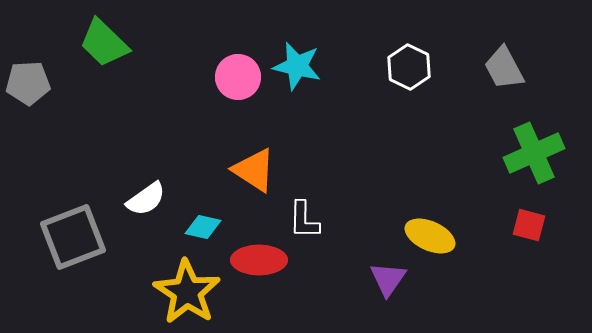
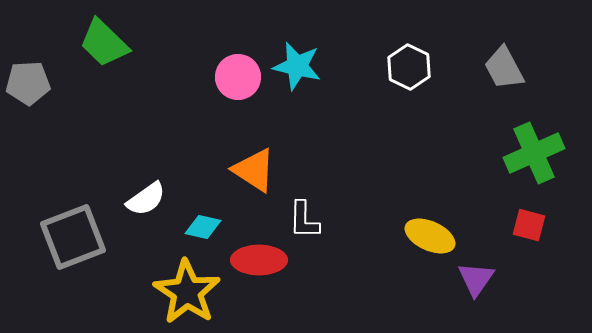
purple triangle: moved 88 px right
